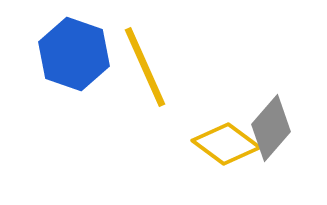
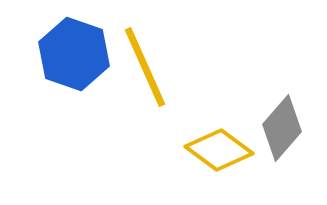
gray diamond: moved 11 px right
yellow diamond: moved 7 px left, 6 px down
